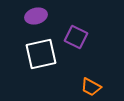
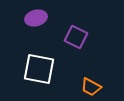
purple ellipse: moved 2 px down
white square: moved 2 px left, 15 px down; rotated 24 degrees clockwise
